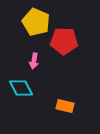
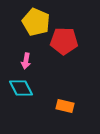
pink arrow: moved 8 px left
